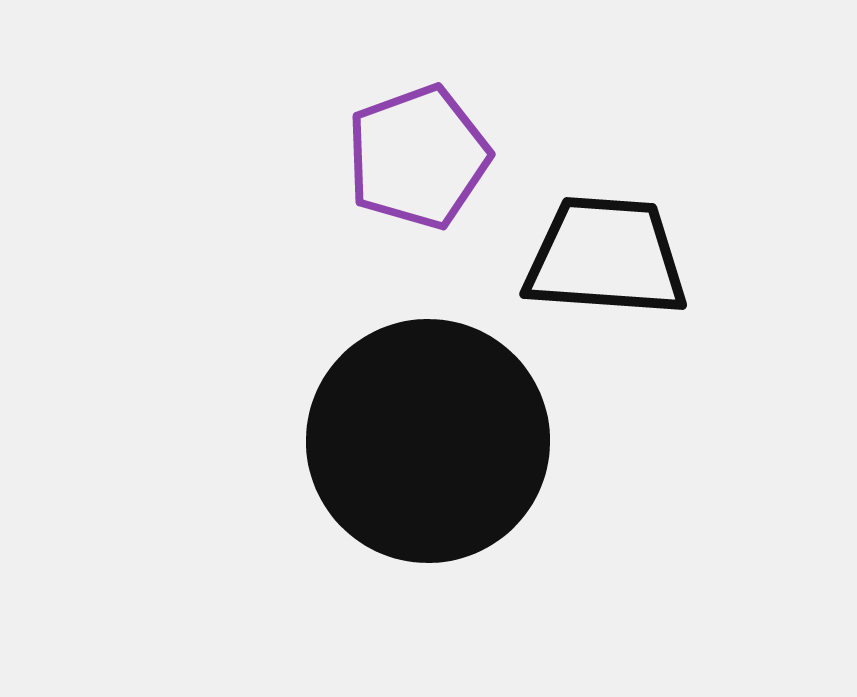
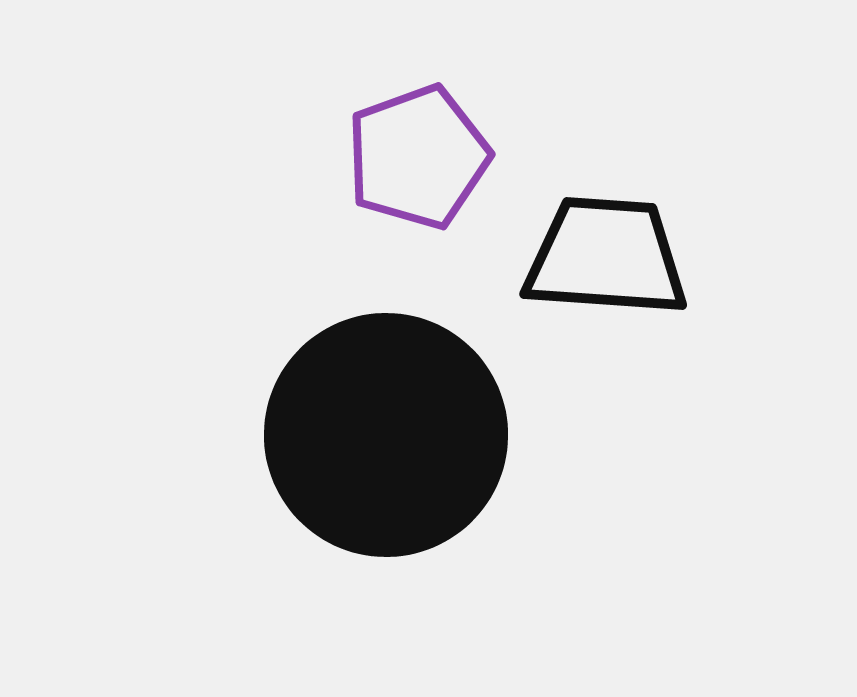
black circle: moved 42 px left, 6 px up
